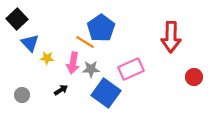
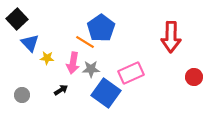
pink rectangle: moved 4 px down
